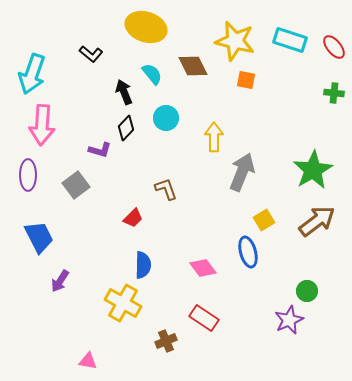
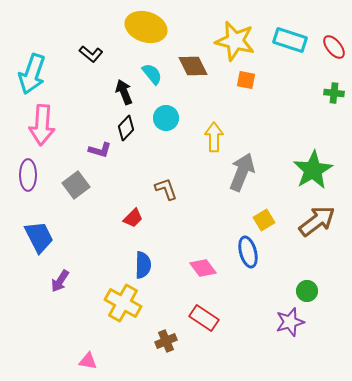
purple star: moved 1 px right, 2 px down; rotated 8 degrees clockwise
